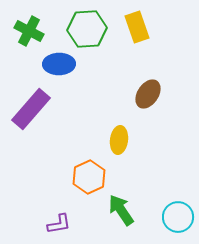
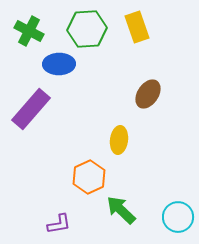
green arrow: rotated 12 degrees counterclockwise
